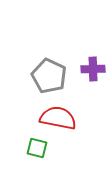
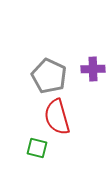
red semicircle: moved 1 px left, 1 px up; rotated 117 degrees counterclockwise
